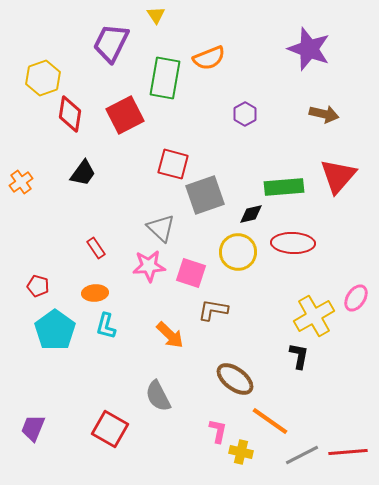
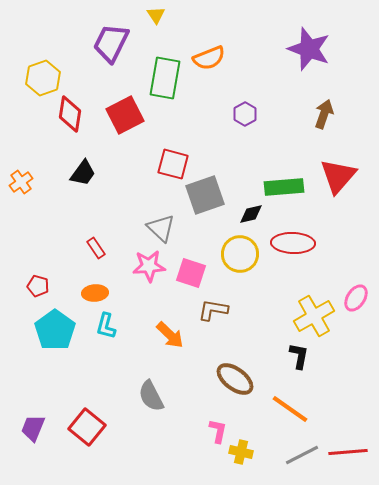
brown arrow at (324, 114): rotated 84 degrees counterclockwise
yellow circle at (238, 252): moved 2 px right, 2 px down
gray semicircle at (158, 396): moved 7 px left
orange line at (270, 421): moved 20 px right, 12 px up
red square at (110, 429): moved 23 px left, 2 px up; rotated 9 degrees clockwise
